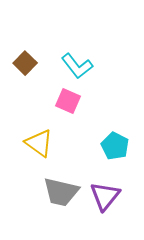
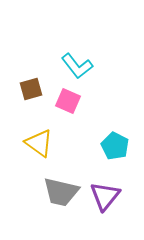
brown square: moved 6 px right, 26 px down; rotated 30 degrees clockwise
